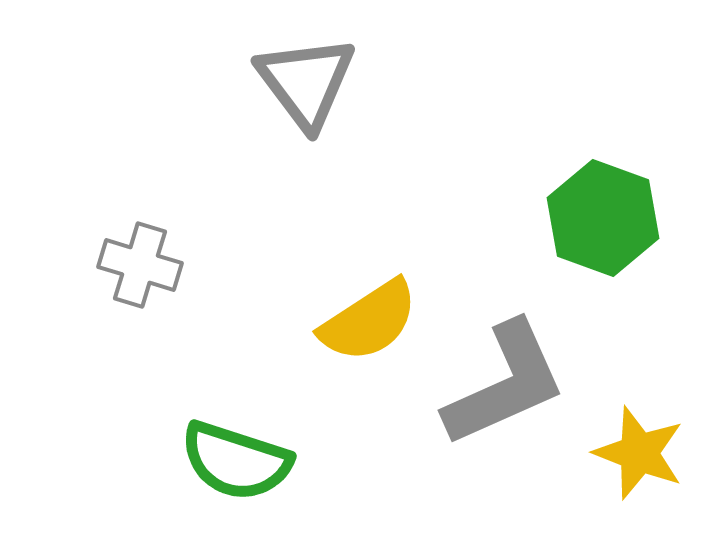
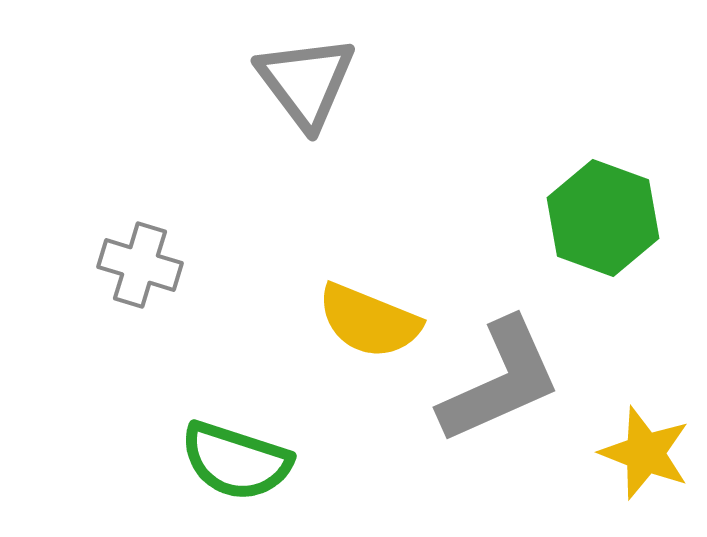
yellow semicircle: rotated 55 degrees clockwise
gray L-shape: moved 5 px left, 3 px up
yellow star: moved 6 px right
